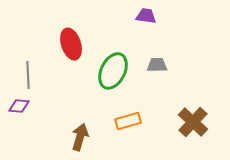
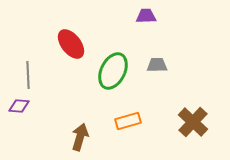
purple trapezoid: rotated 10 degrees counterclockwise
red ellipse: rotated 20 degrees counterclockwise
